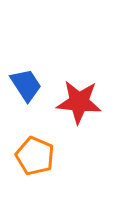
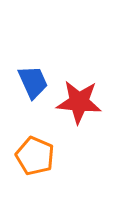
blue trapezoid: moved 7 px right, 3 px up; rotated 9 degrees clockwise
